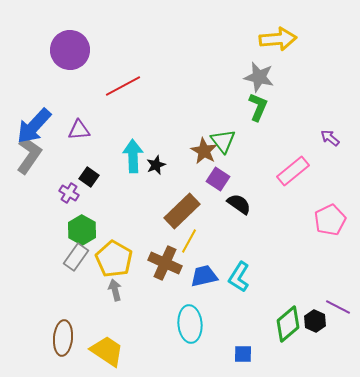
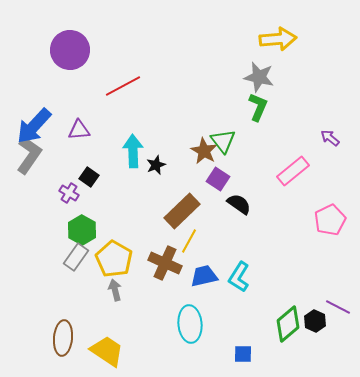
cyan arrow: moved 5 px up
